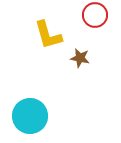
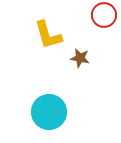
red circle: moved 9 px right
cyan circle: moved 19 px right, 4 px up
